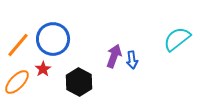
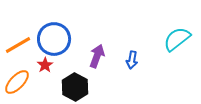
blue circle: moved 1 px right
orange line: rotated 20 degrees clockwise
purple arrow: moved 17 px left
blue arrow: rotated 18 degrees clockwise
red star: moved 2 px right, 4 px up
black hexagon: moved 4 px left, 5 px down
